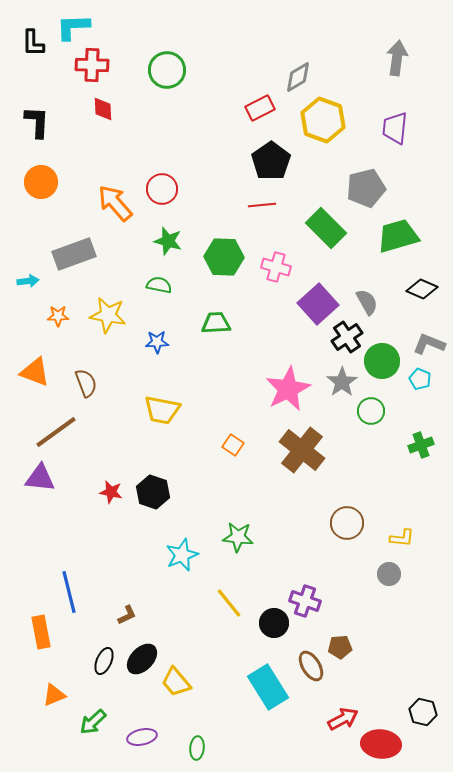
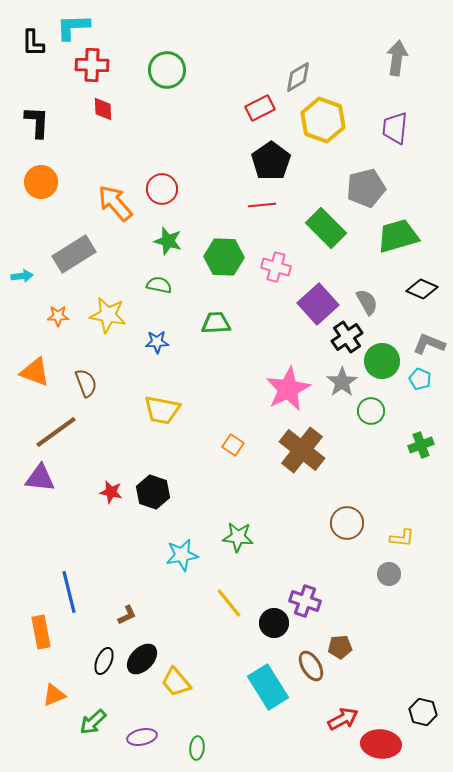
gray rectangle at (74, 254): rotated 12 degrees counterclockwise
cyan arrow at (28, 281): moved 6 px left, 5 px up
cyan star at (182, 555): rotated 12 degrees clockwise
